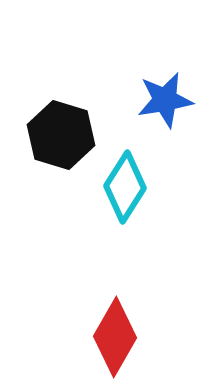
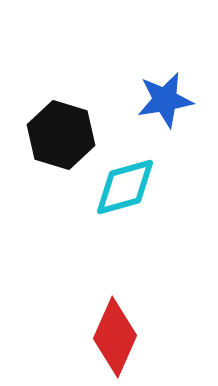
cyan diamond: rotated 42 degrees clockwise
red diamond: rotated 6 degrees counterclockwise
